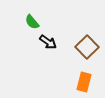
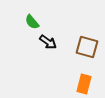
brown square: rotated 30 degrees counterclockwise
orange rectangle: moved 2 px down
